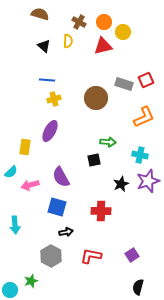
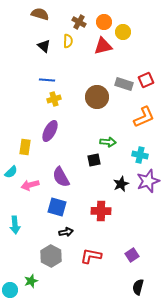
brown circle: moved 1 px right, 1 px up
